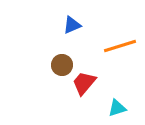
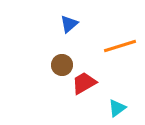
blue triangle: moved 3 px left, 1 px up; rotated 18 degrees counterclockwise
red trapezoid: rotated 20 degrees clockwise
cyan triangle: rotated 18 degrees counterclockwise
